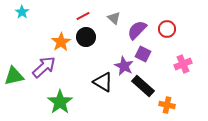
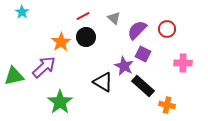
pink cross: moved 1 px up; rotated 24 degrees clockwise
